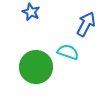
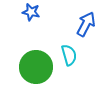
blue star: rotated 12 degrees counterclockwise
cyan semicircle: moved 1 px right, 3 px down; rotated 55 degrees clockwise
